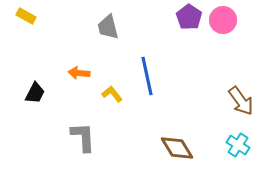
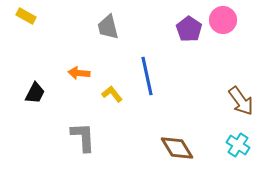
purple pentagon: moved 12 px down
